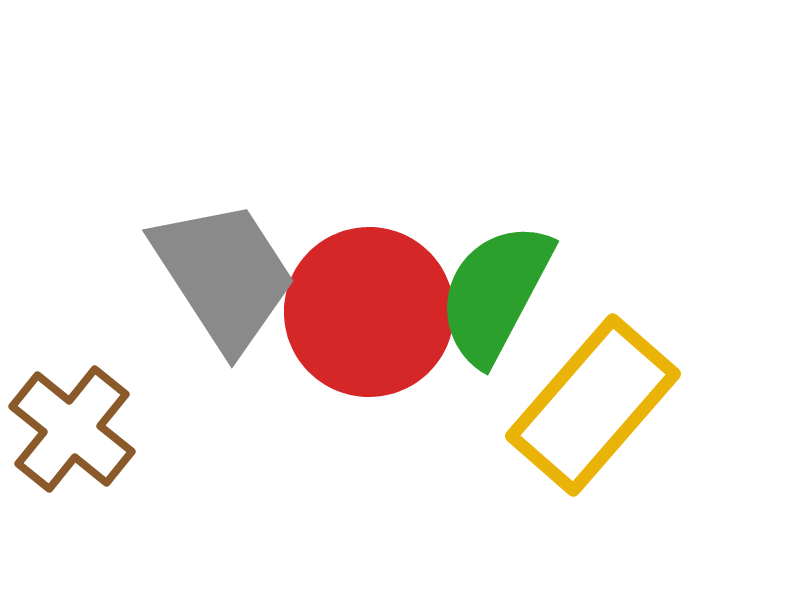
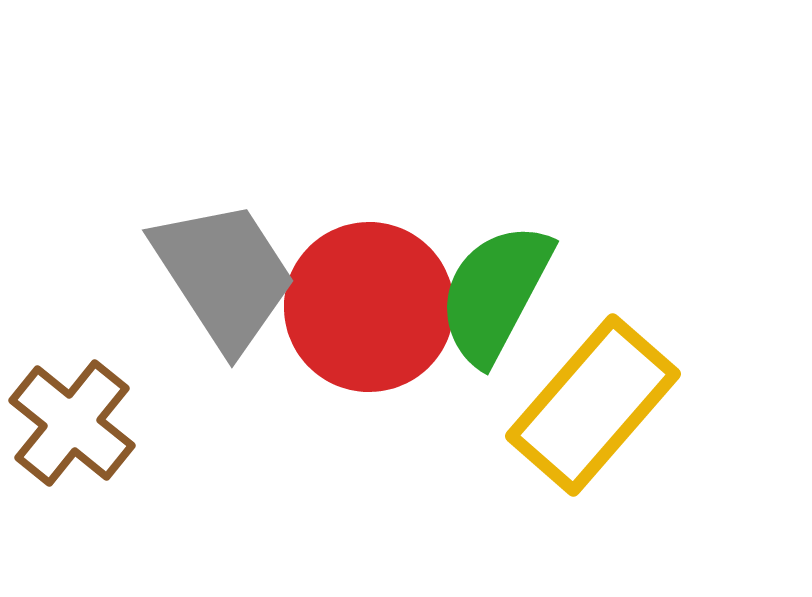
red circle: moved 5 px up
brown cross: moved 6 px up
